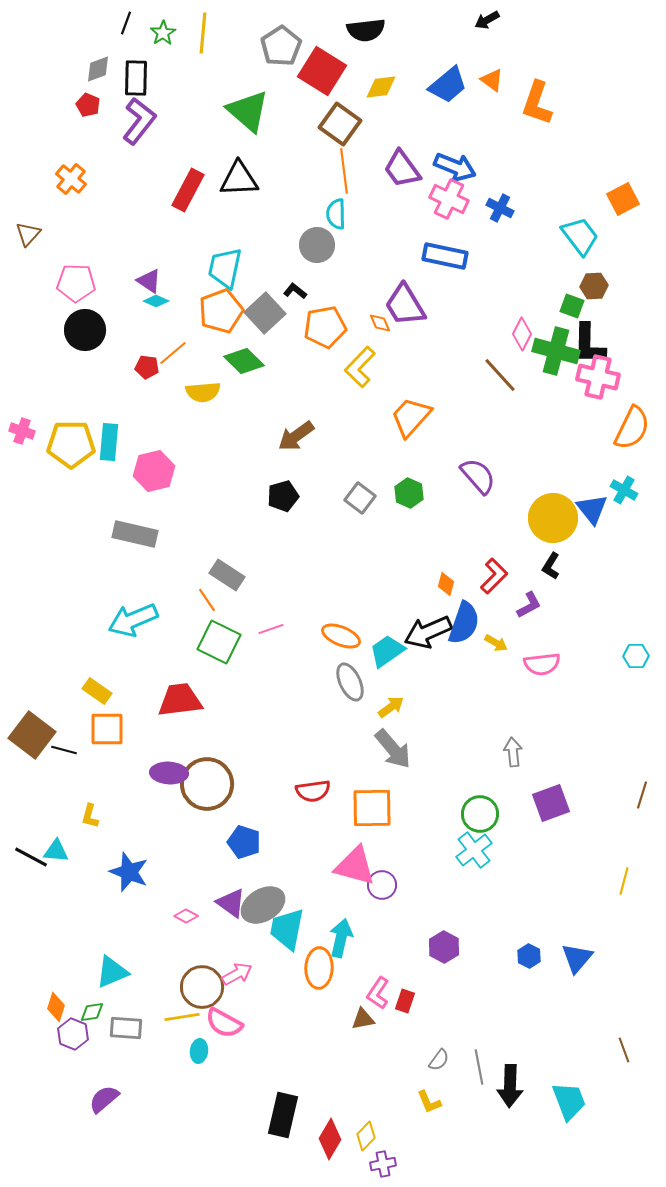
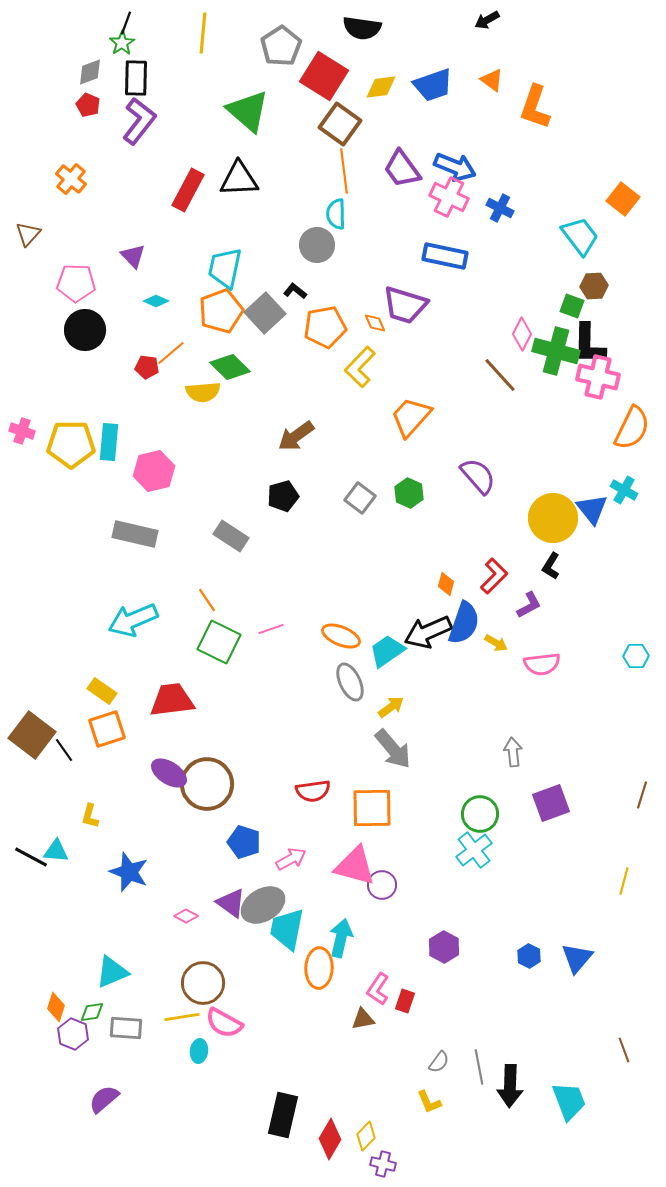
black semicircle at (366, 30): moved 4 px left, 2 px up; rotated 15 degrees clockwise
green star at (163, 33): moved 41 px left, 10 px down
gray diamond at (98, 69): moved 8 px left, 3 px down
red square at (322, 71): moved 2 px right, 5 px down
blue trapezoid at (448, 85): moved 15 px left; rotated 21 degrees clockwise
orange L-shape at (537, 103): moved 2 px left, 4 px down
pink cross at (449, 199): moved 2 px up
orange square at (623, 199): rotated 24 degrees counterclockwise
purple triangle at (149, 281): moved 16 px left, 25 px up; rotated 12 degrees clockwise
purple trapezoid at (405, 305): rotated 42 degrees counterclockwise
orange diamond at (380, 323): moved 5 px left
orange line at (173, 353): moved 2 px left
green diamond at (244, 361): moved 14 px left, 6 px down
gray rectangle at (227, 575): moved 4 px right, 39 px up
yellow rectangle at (97, 691): moved 5 px right
red trapezoid at (180, 700): moved 8 px left
orange square at (107, 729): rotated 18 degrees counterclockwise
black line at (64, 750): rotated 40 degrees clockwise
purple ellipse at (169, 773): rotated 30 degrees clockwise
pink arrow at (237, 974): moved 54 px right, 115 px up
brown circle at (202, 987): moved 1 px right, 4 px up
pink L-shape at (378, 993): moved 4 px up
gray semicircle at (439, 1060): moved 2 px down
purple cross at (383, 1164): rotated 25 degrees clockwise
